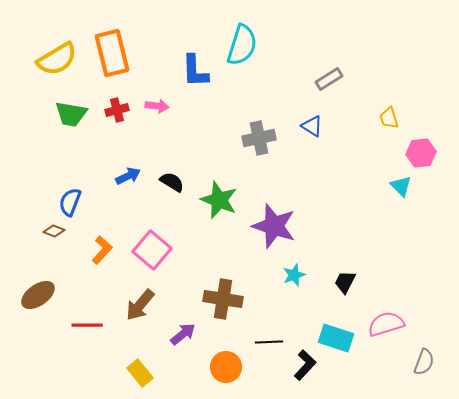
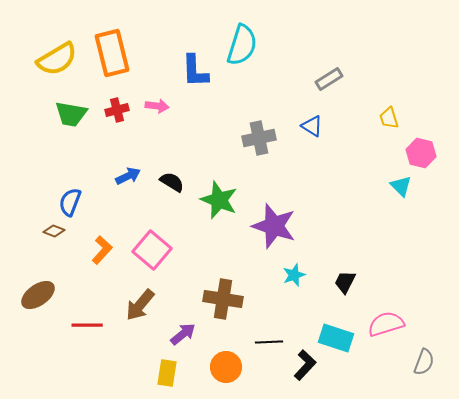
pink hexagon: rotated 20 degrees clockwise
yellow rectangle: moved 27 px right; rotated 48 degrees clockwise
